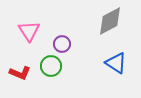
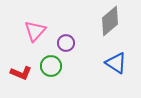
gray diamond: rotated 12 degrees counterclockwise
pink triangle: moved 6 px right; rotated 15 degrees clockwise
purple circle: moved 4 px right, 1 px up
red L-shape: moved 1 px right
